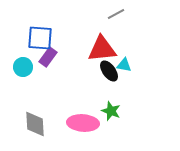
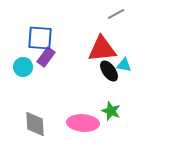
purple rectangle: moved 2 px left
